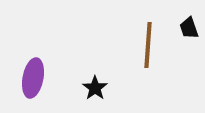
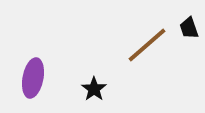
brown line: moved 1 px left; rotated 45 degrees clockwise
black star: moved 1 px left, 1 px down
